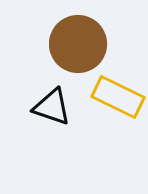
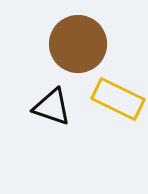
yellow rectangle: moved 2 px down
